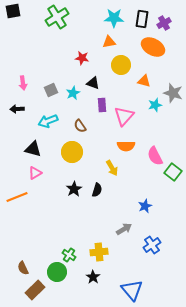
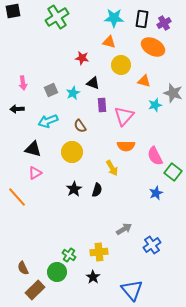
orange triangle at (109, 42): rotated 24 degrees clockwise
orange line at (17, 197): rotated 70 degrees clockwise
blue star at (145, 206): moved 11 px right, 13 px up
